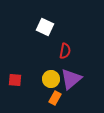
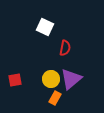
red semicircle: moved 3 px up
red square: rotated 16 degrees counterclockwise
